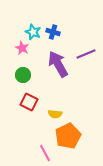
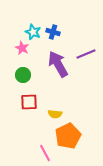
red square: rotated 30 degrees counterclockwise
